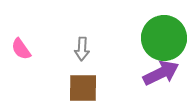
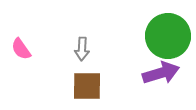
green circle: moved 4 px right, 2 px up
purple arrow: rotated 9 degrees clockwise
brown square: moved 4 px right, 2 px up
